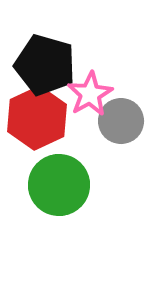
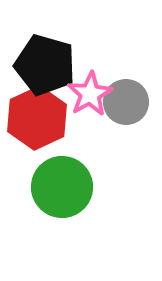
gray circle: moved 5 px right, 19 px up
green circle: moved 3 px right, 2 px down
